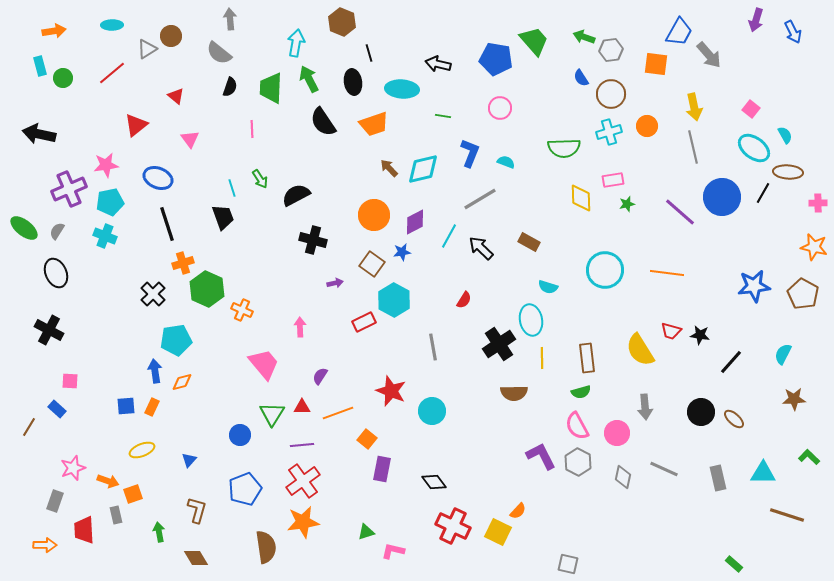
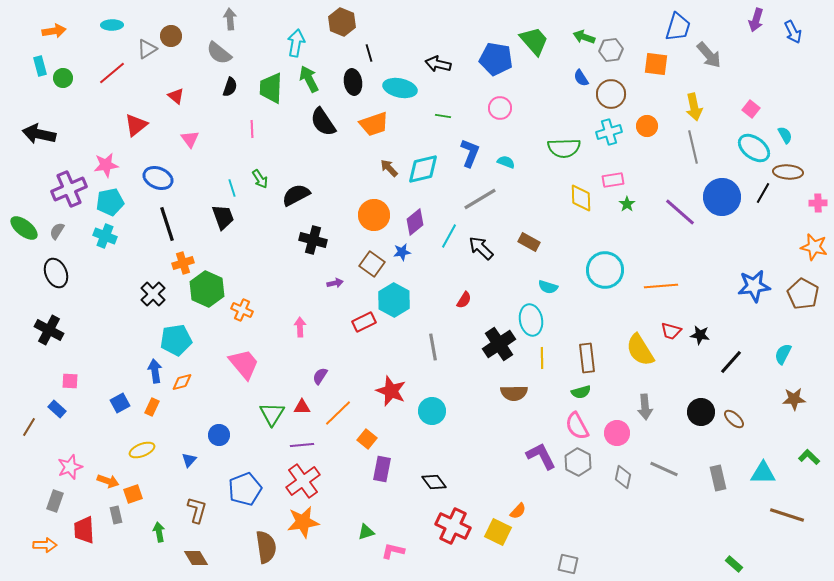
blue trapezoid at (679, 32): moved 1 px left, 5 px up; rotated 12 degrees counterclockwise
cyan ellipse at (402, 89): moved 2 px left, 1 px up; rotated 8 degrees clockwise
green star at (627, 204): rotated 21 degrees counterclockwise
purple diamond at (415, 222): rotated 12 degrees counterclockwise
orange line at (667, 273): moved 6 px left, 13 px down; rotated 12 degrees counterclockwise
pink trapezoid at (264, 364): moved 20 px left
blue square at (126, 406): moved 6 px left, 3 px up; rotated 24 degrees counterclockwise
orange line at (338, 413): rotated 24 degrees counterclockwise
blue circle at (240, 435): moved 21 px left
pink star at (73, 468): moved 3 px left, 1 px up
